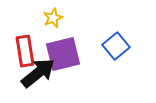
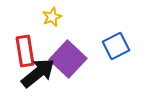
yellow star: moved 1 px left, 1 px up
blue square: rotated 12 degrees clockwise
purple square: moved 5 px right, 5 px down; rotated 33 degrees counterclockwise
